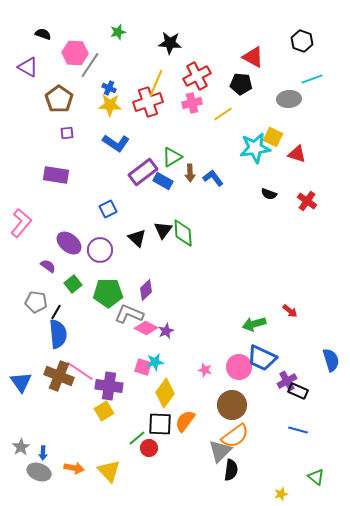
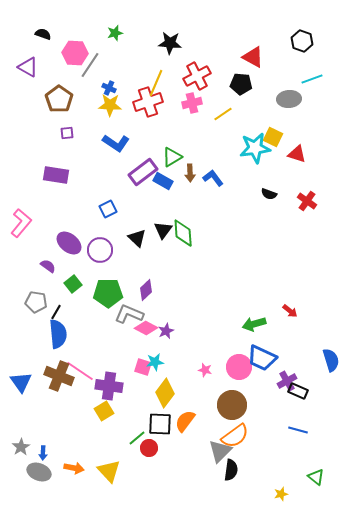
green star at (118, 32): moved 3 px left, 1 px down
